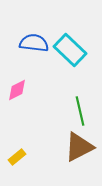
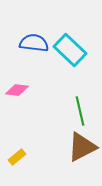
pink diamond: rotated 35 degrees clockwise
brown triangle: moved 3 px right
